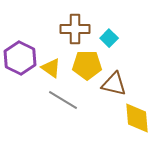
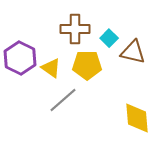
brown triangle: moved 19 px right, 32 px up
gray line: rotated 72 degrees counterclockwise
